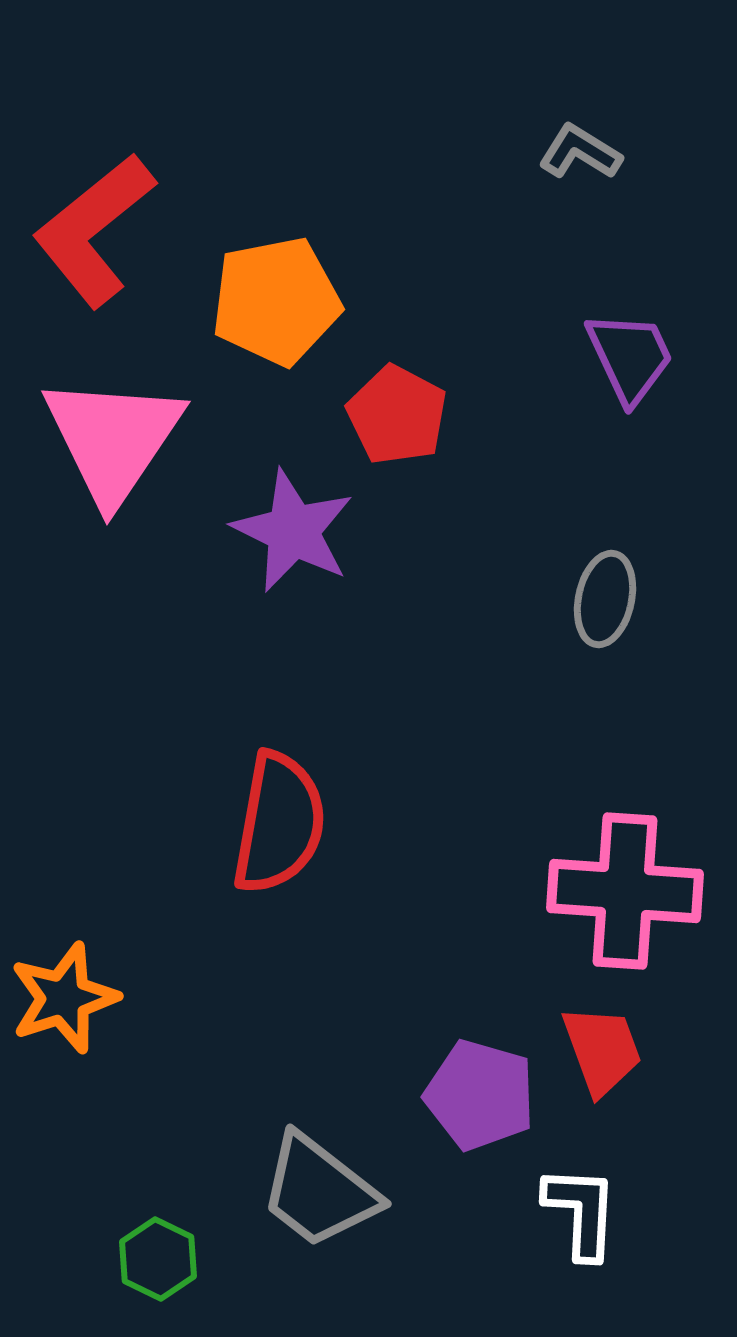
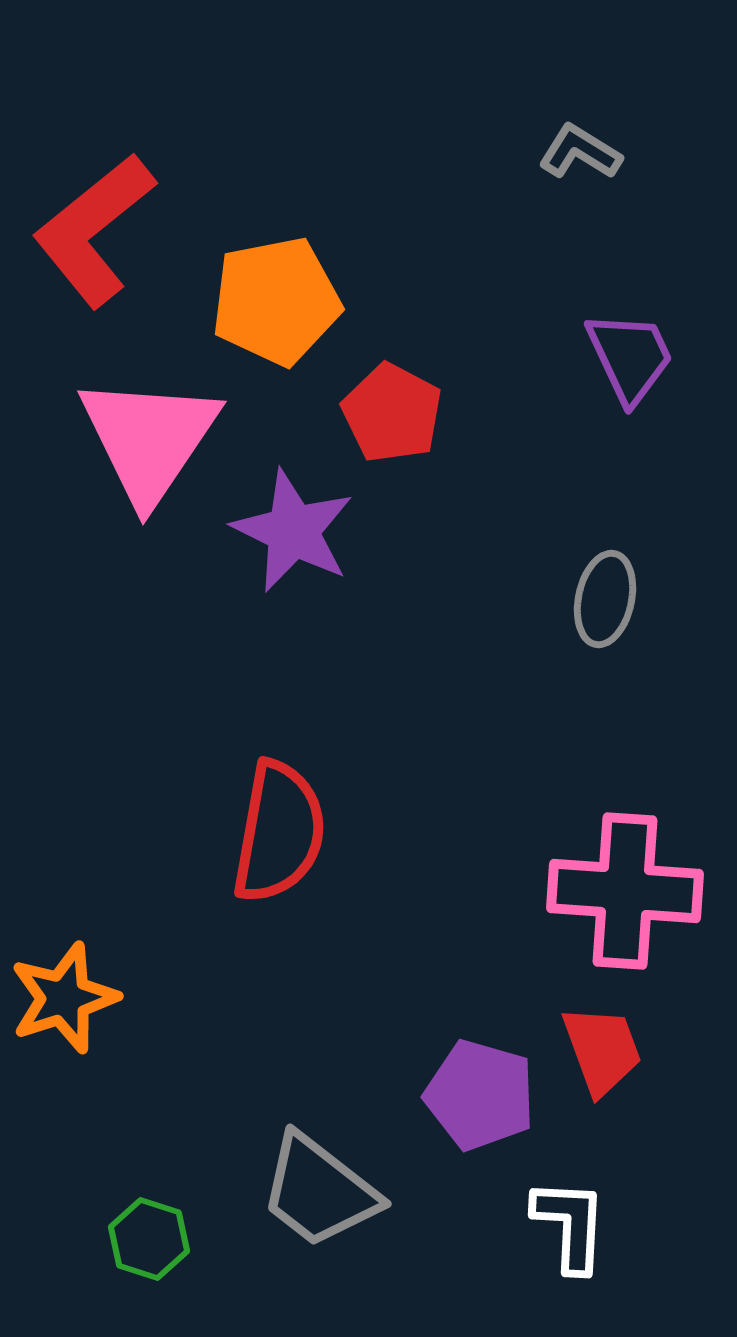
red pentagon: moved 5 px left, 2 px up
pink triangle: moved 36 px right
red semicircle: moved 9 px down
white L-shape: moved 11 px left, 13 px down
green hexagon: moved 9 px left, 20 px up; rotated 8 degrees counterclockwise
